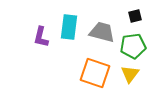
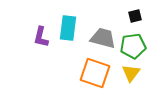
cyan rectangle: moved 1 px left, 1 px down
gray trapezoid: moved 1 px right, 6 px down
yellow triangle: moved 1 px right, 1 px up
